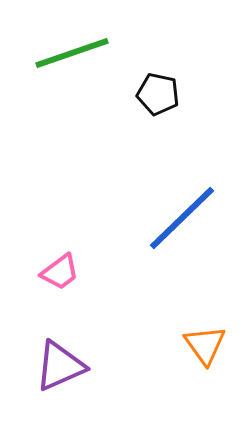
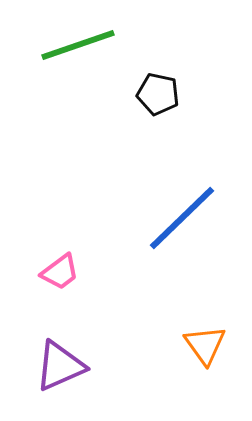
green line: moved 6 px right, 8 px up
